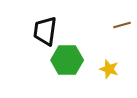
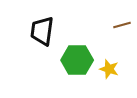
black trapezoid: moved 3 px left
green hexagon: moved 10 px right
